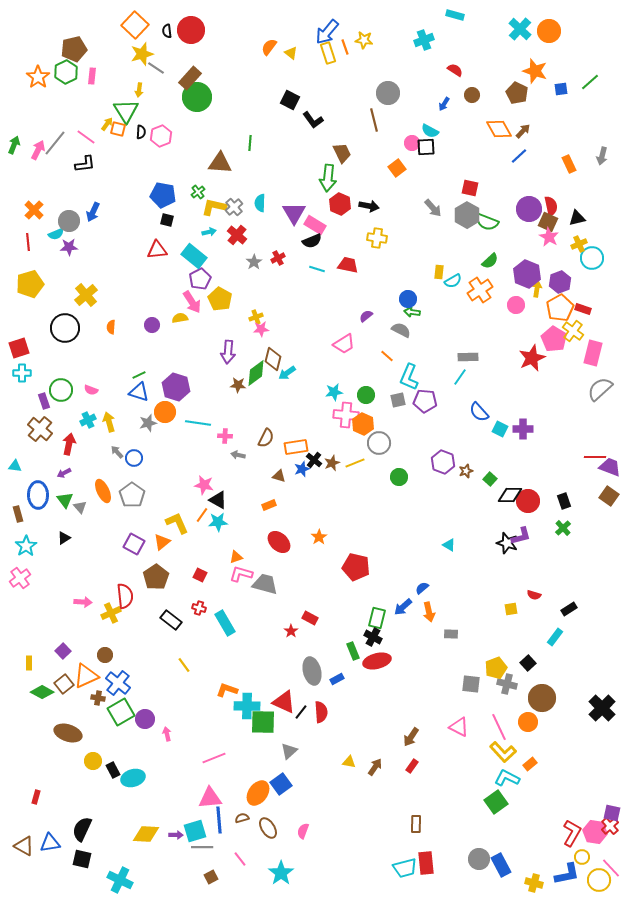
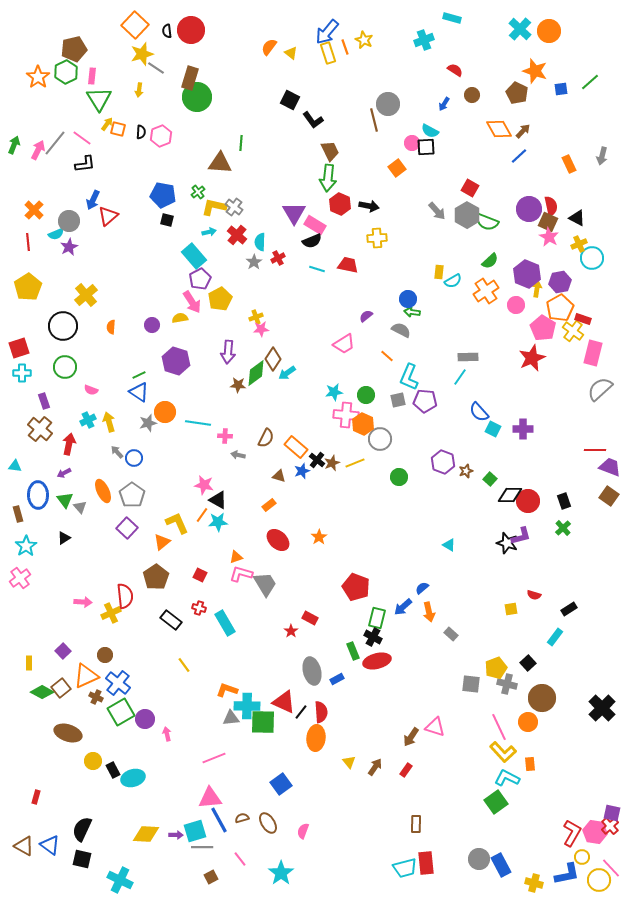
cyan rectangle at (455, 15): moved 3 px left, 3 px down
yellow star at (364, 40): rotated 18 degrees clockwise
brown rectangle at (190, 78): rotated 25 degrees counterclockwise
gray circle at (388, 93): moved 11 px down
green triangle at (126, 111): moved 27 px left, 12 px up
pink line at (86, 137): moved 4 px left, 1 px down
green line at (250, 143): moved 9 px left
brown trapezoid at (342, 153): moved 12 px left, 2 px up
red square at (470, 188): rotated 18 degrees clockwise
cyan semicircle at (260, 203): moved 39 px down
gray cross at (234, 207): rotated 12 degrees counterclockwise
gray arrow at (433, 208): moved 4 px right, 3 px down
blue arrow at (93, 212): moved 12 px up
black triangle at (577, 218): rotated 42 degrees clockwise
yellow cross at (377, 238): rotated 12 degrees counterclockwise
purple star at (69, 247): rotated 24 degrees counterclockwise
red triangle at (157, 250): moved 49 px left, 34 px up; rotated 35 degrees counterclockwise
cyan rectangle at (194, 256): rotated 10 degrees clockwise
purple hexagon at (560, 282): rotated 10 degrees clockwise
yellow pentagon at (30, 284): moved 2 px left, 3 px down; rotated 16 degrees counterclockwise
orange cross at (480, 290): moved 6 px right, 1 px down
yellow pentagon at (220, 299): rotated 15 degrees clockwise
red rectangle at (583, 309): moved 10 px down
black circle at (65, 328): moved 2 px left, 2 px up
pink pentagon at (554, 339): moved 11 px left, 11 px up
brown diamond at (273, 359): rotated 20 degrees clockwise
purple hexagon at (176, 387): moved 26 px up
green circle at (61, 390): moved 4 px right, 23 px up
blue triangle at (139, 392): rotated 15 degrees clockwise
cyan square at (500, 429): moved 7 px left
gray circle at (379, 443): moved 1 px right, 4 px up
orange rectangle at (296, 447): rotated 50 degrees clockwise
red line at (595, 457): moved 7 px up
black cross at (314, 460): moved 3 px right
blue star at (302, 469): moved 2 px down
orange rectangle at (269, 505): rotated 16 degrees counterclockwise
red ellipse at (279, 542): moved 1 px left, 2 px up
purple square at (134, 544): moved 7 px left, 16 px up; rotated 15 degrees clockwise
red pentagon at (356, 567): moved 20 px down; rotated 8 degrees clockwise
gray trapezoid at (265, 584): rotated 44 degrees clockwise
gray rectangle at (451, 634): rotated 40 degrees clockwise
brown square at (64, 684): moved 3 px left, 4 px down
brown cross at (98, 698): moved 2 px left, 1 px up; rotated 16 degrees clockwise
pink triangle at (459, 727): moved 24 px left; rotated 10 degrees counterclockwise
gray triangle at (289, 751): moved 58 px left, 33 px up; rotated 36 degrees clockwise
yellow triangle at (349, 762): rotated 40 degrees clockwise
orange rectangle at (530, 764): rotated 56 degrees counterclockwise
red rectangle at (412, 766): moved 6 px left, 4 px down
orange ellipse at (258, 793): moved 58 px right, 55 px up; rotated 30 degrees counterclockwise
blue line at (219, 820): rotated 24 degrees counterclockwise
brown ellipse at (268, 828): moved 5 px up
blue triangle at (50, 843): moved 2 px down; rotated 45 degrees clockwise
